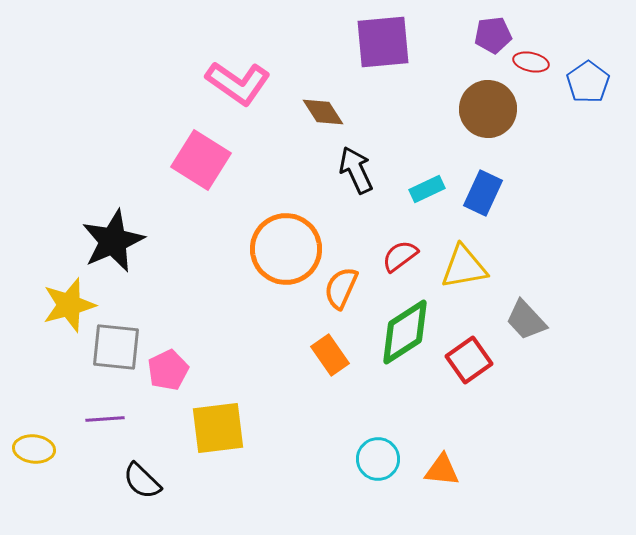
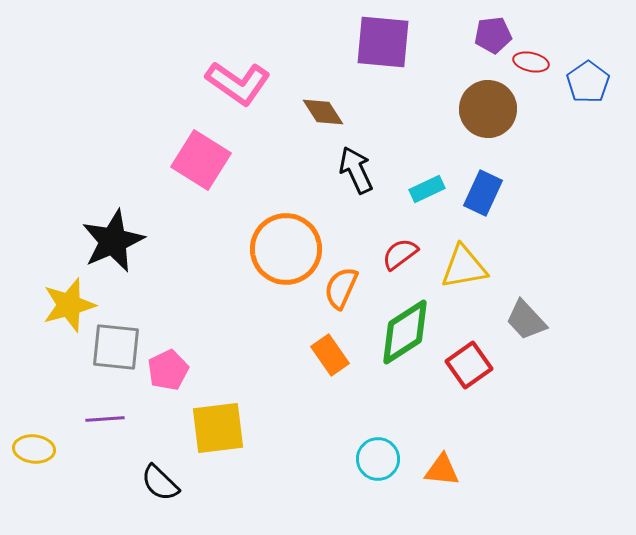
purple square: rotated 10 degrees clockwise
red semicircle: moved 2 px up
red square: moved 5 px down
black semicircle: moved 18 px right, 2 px down
